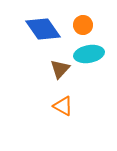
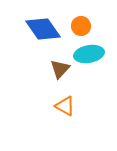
orange circle: moved 2 px left, 1 px down
orange triangle: moved 2 px right
